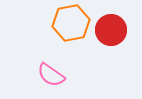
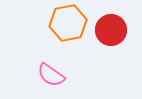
orange hexagon: moved 3 px left
